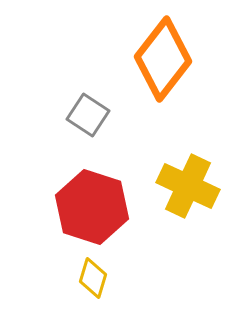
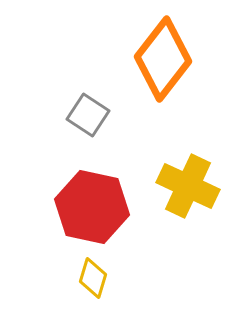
red hexagon: rotated 6 degrees counterclockwise
